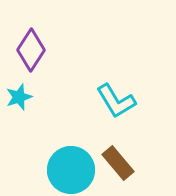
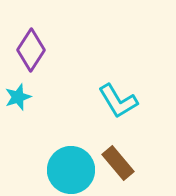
cyan star: moved 1 px left
cyan L-shape: moved 2 px right
